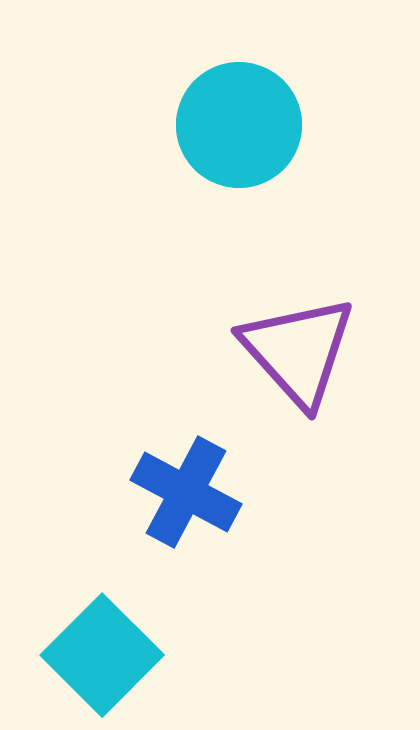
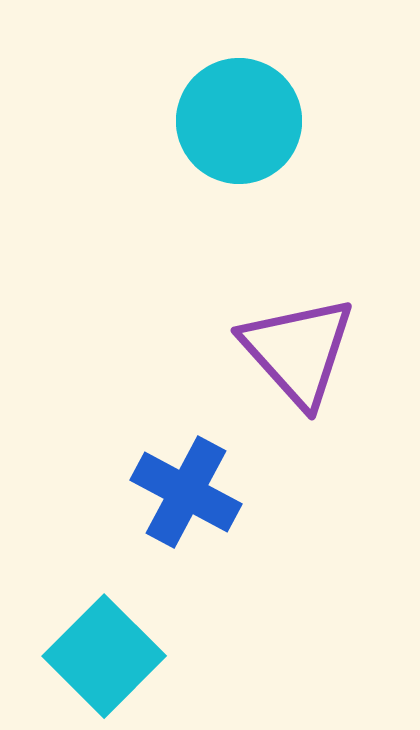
cyan circle: moved 4 px up
cyan square: moved 2 px right, 1 px down
